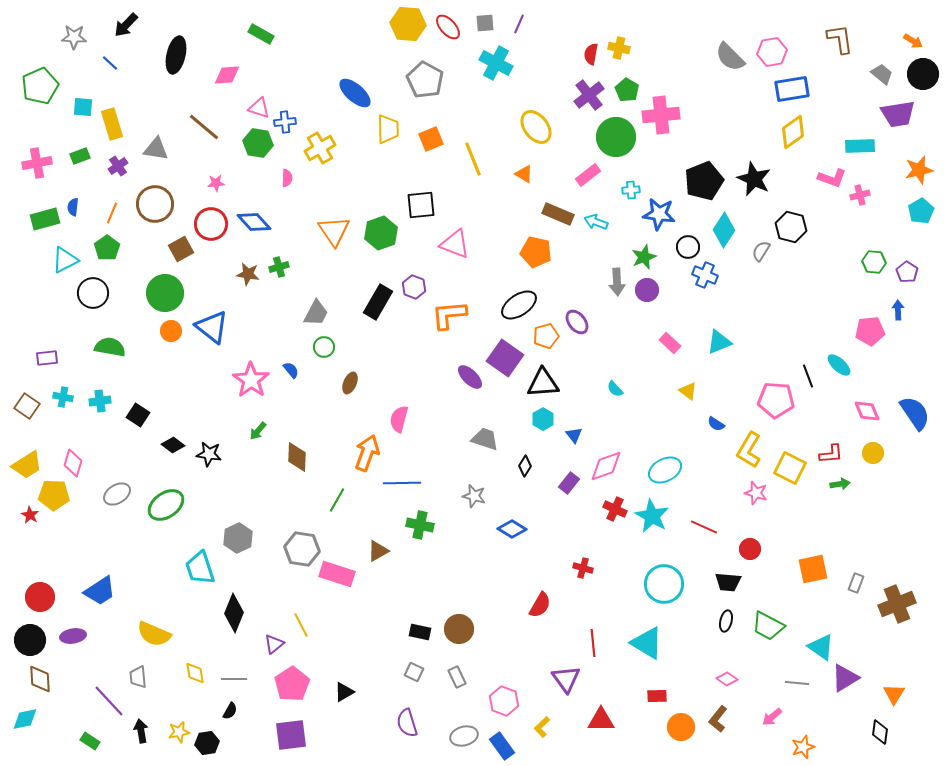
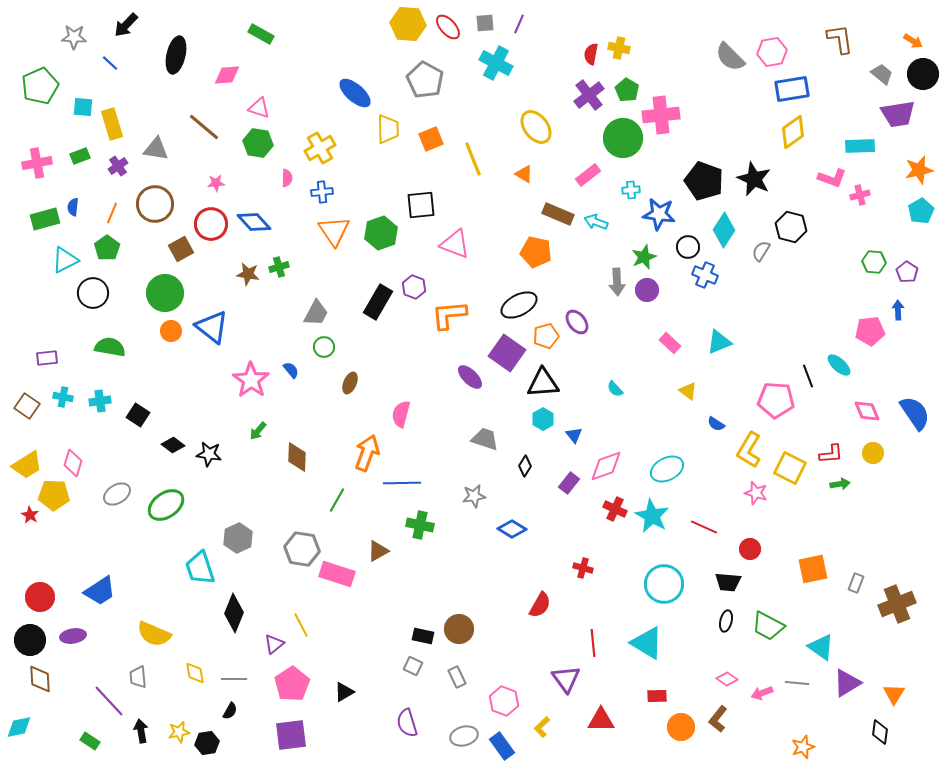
blue cross at (285, 122): moved 37 px right, 70 px down
green circle at (616, 137): moved 7 px right, 1 px down
black pentagon at (704, 181): rotated 30 degrees counterclockwise
black ellipse at (519, 305): rotated 6 degrees clockwise
purple square at (505, 358): moved 2 px right, 5 px up
pink semicircle at (399, 419): moved 2 px right, 5 px up
cyan ellipse at (665, 470): moved 2 px right, 1 px up
gray star at (474, 496): rotated 25 degrees counterclockwise
black rectangle at (420, 632): moved 3 px right, 4 px down
gray square at (414, 672): moved 1 px left, 6 px up
purple triangle at (845, 678): moved 2 px right, 5 px down
pink arrow at (772, 717): moved 10 px left, 24 px up; rotated 20 degrees clockwise
cyan diamond at (25, 719): moved 6 px left, 8 px down
